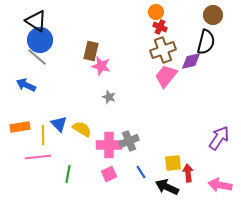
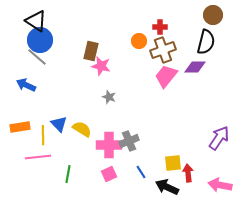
orange circle: moved 17 px left, 29 px down
red cross: rotated 24 degrees counterclockwise
purple diamond: moved 4 px right, 6 px down; rotated 15 degrees clockwise
